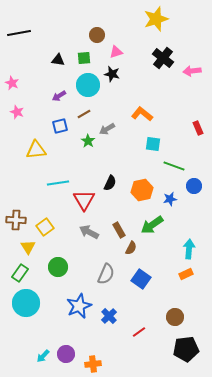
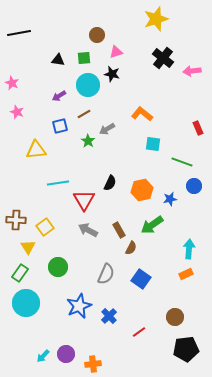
green line at (174, 166): moved 8 px right, 4 px up
gray arrow at (89, 232): moved 1 px left, 2 px up
